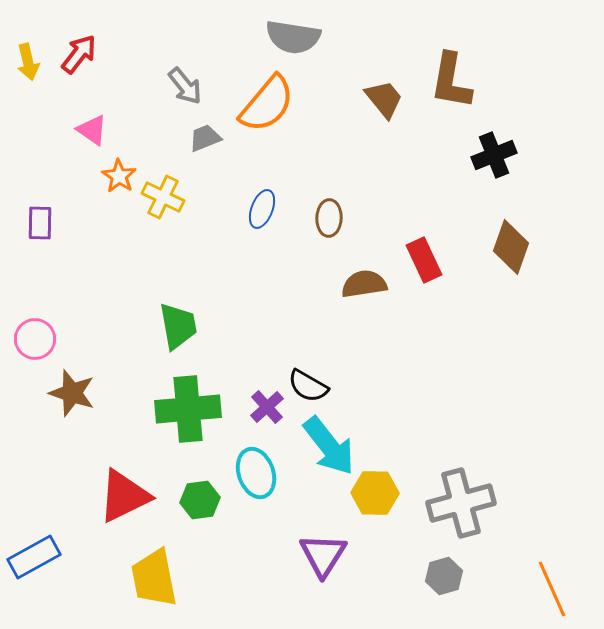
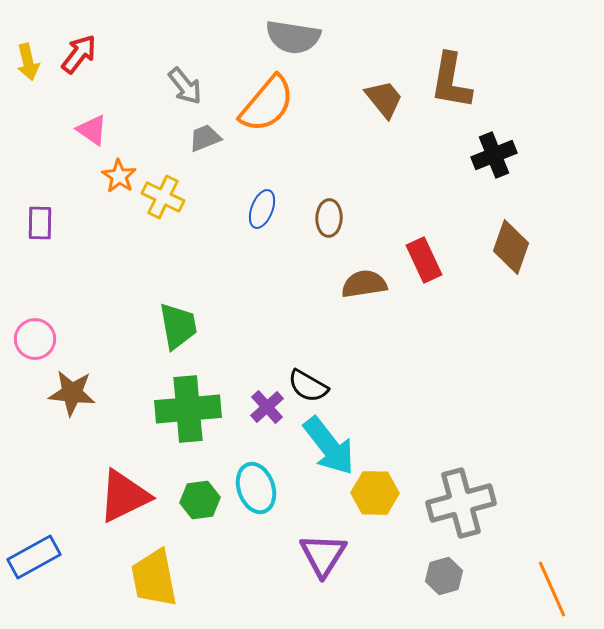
brown star: rotated 12 degrees counterclockwise
cyan ellipse: moved 15 px down
